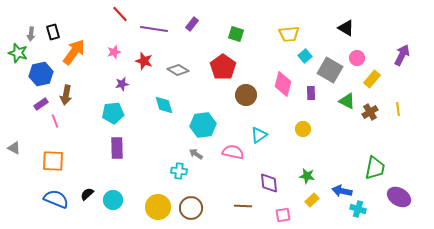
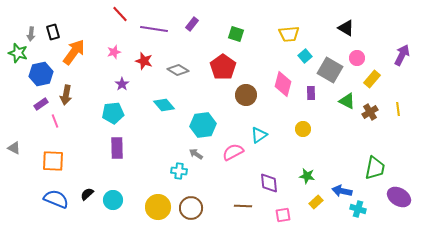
purple star at (122, 84): rotated 24 degrees counterclockwise
cyan diamond at (164, 105): rotated 25 degrees counterclockwise
pink semicircle at (233, 152): rotated 40 degrees counterclockwise
yellow rectangle at (312, 200): moved 4 px right, 2 px down
